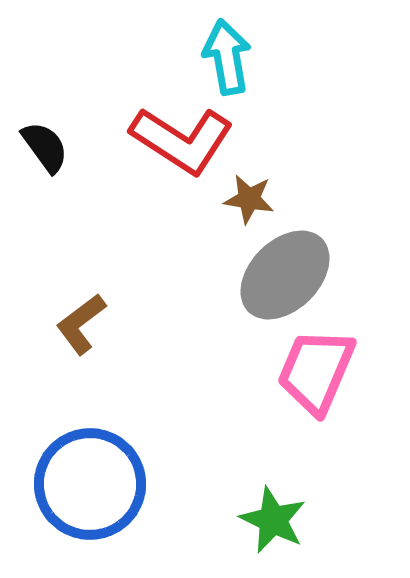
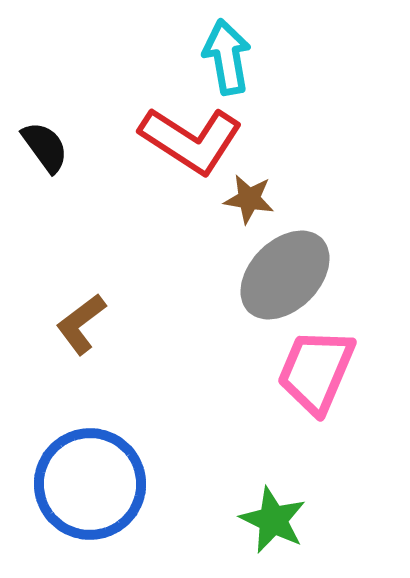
red L-shape: moved 9 px right
